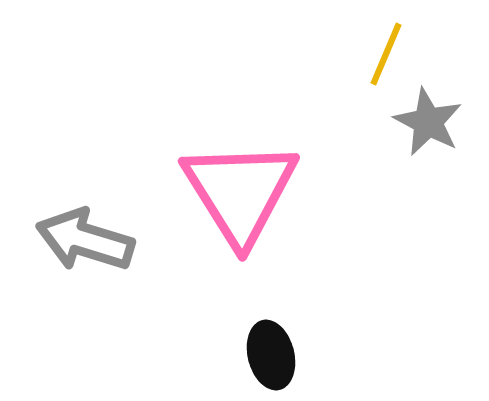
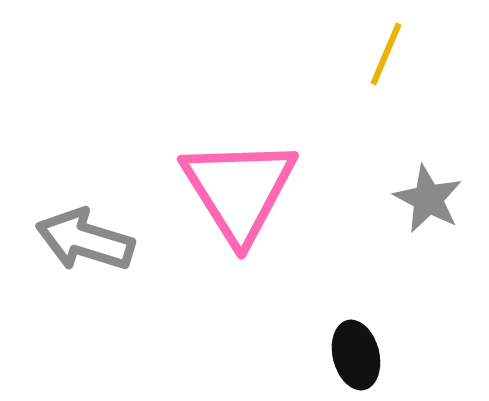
gray star: moved 77 px down
pink triangle: moved 1 px left, 2 px up
black ellipse: moved 85 px right
